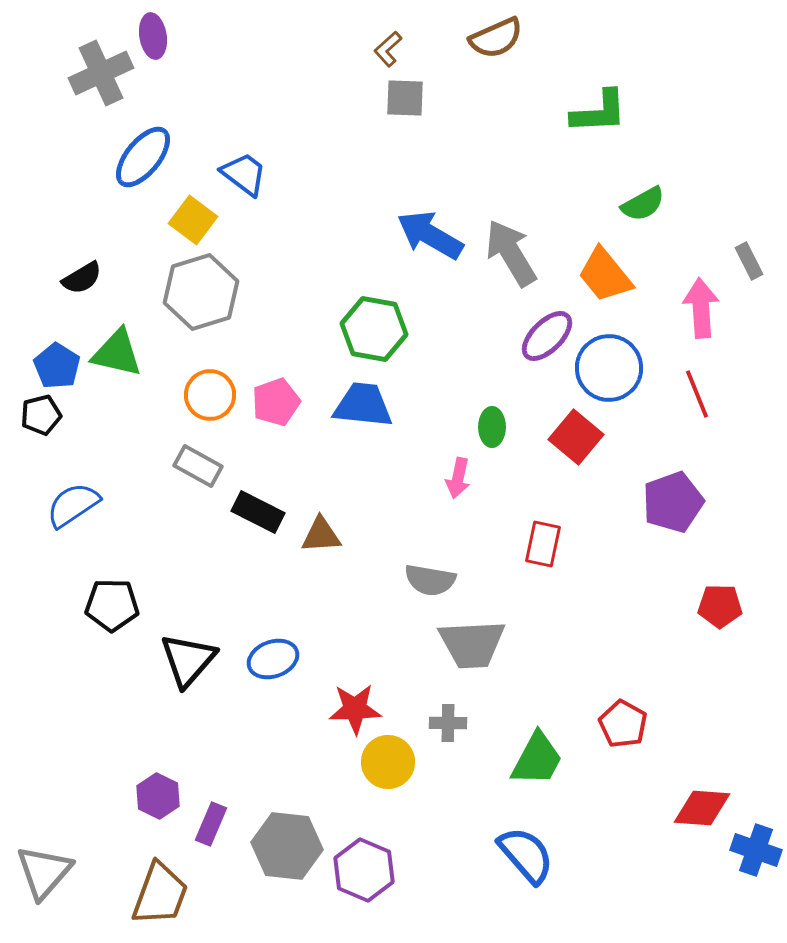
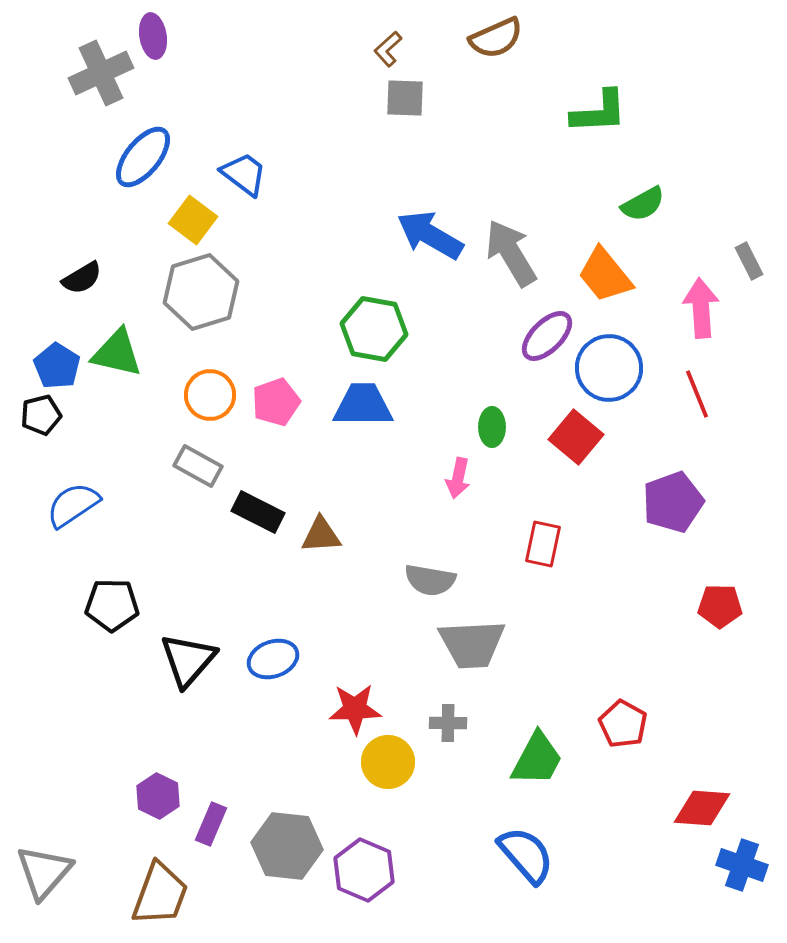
blue trapezoid at (363, 405): rotated 6 degrees counterclockwise
blue cross at (756, 850): moved 14 px left, 15 px down
